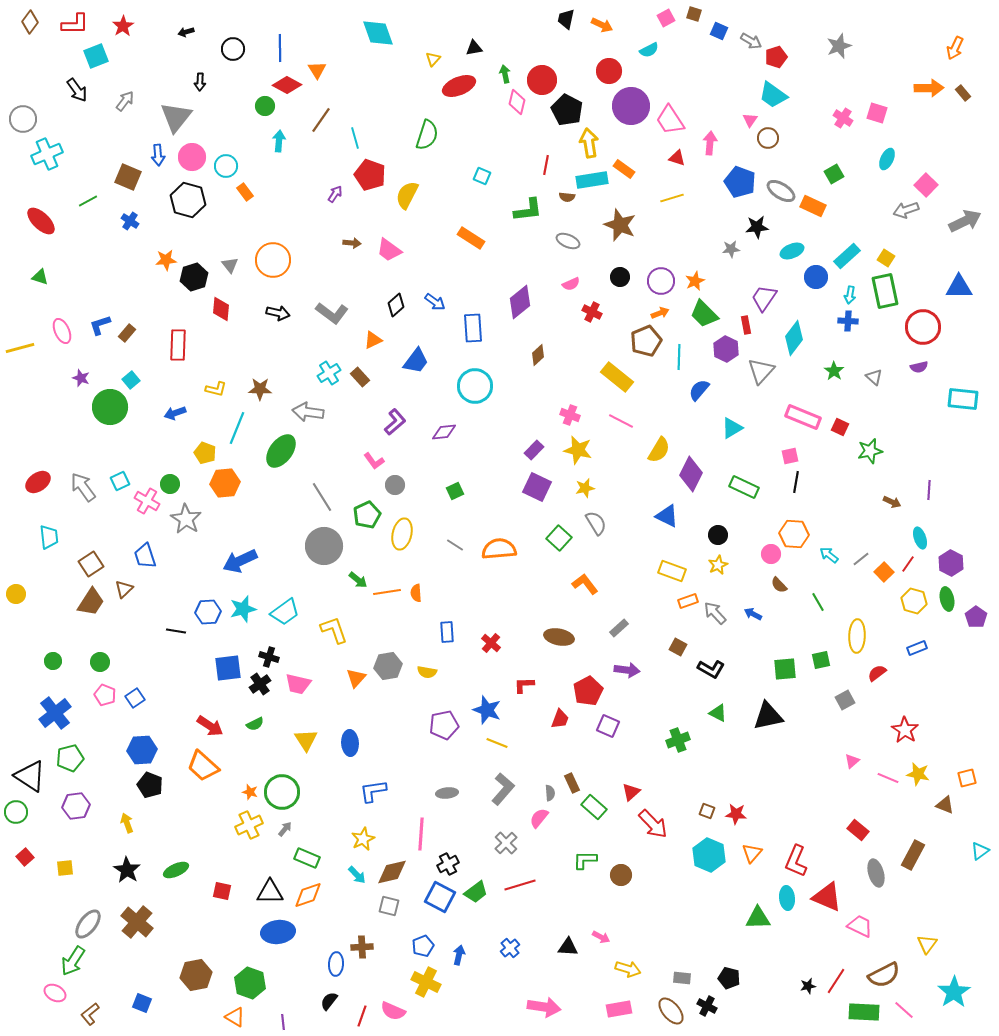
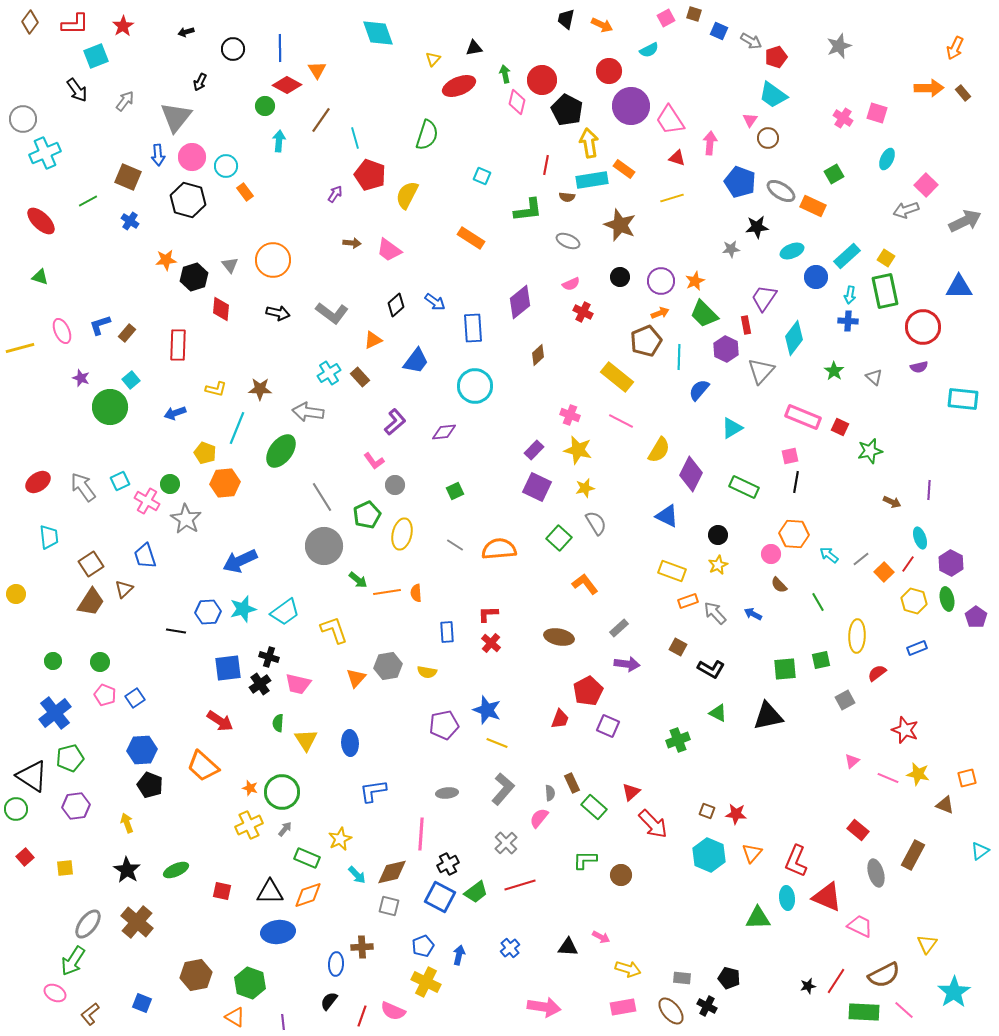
black arrow at (200, 82): rotated 24 degrees clockwise
cyan cross at (47, 154): moved 2 px left, 1 px up
red cross at (592, 312): moved 9 px left
purple arrow at (627, 670): moved 6 px up
red L-shape at (524, 685): moved 36 px left, 71 px up
green semicircle at (255, 724): moved 23 px right, 1 px up; rotated 120 degrees clockwise
red arrow at (210, 726): moved 10 px right, 5 px up
red star at (905, 730): rotated 12 degrees counterclockwise
black triangle at (30, 776): moved 2 px right
orange star at (250, 792): moved 4 px up
green circle at (16, 812): moved 3 px up
yellow star at (363, 839): moved 23 px left
pink rectangle at (619, 1009): moved 4 px right, 2 px up
